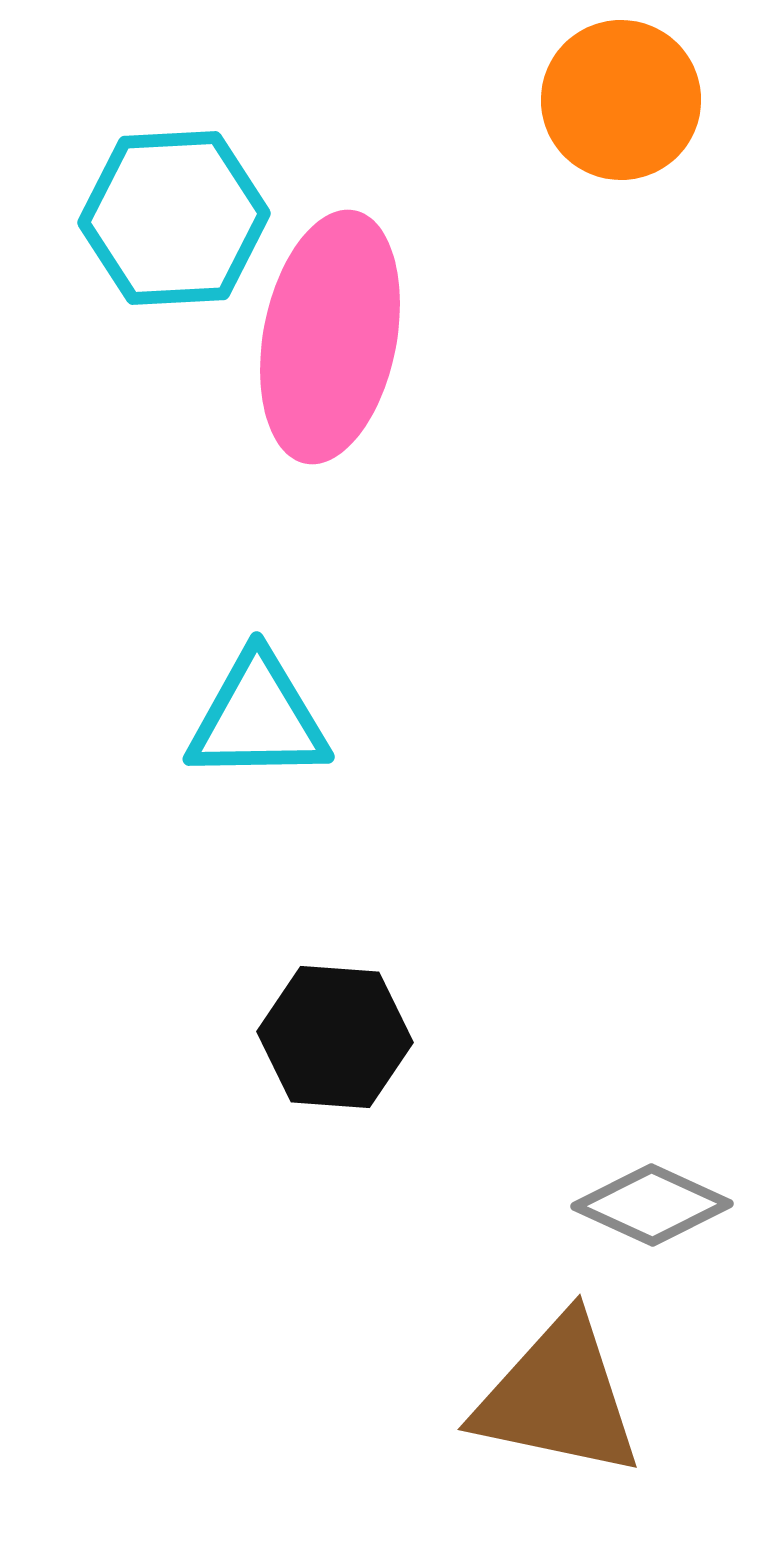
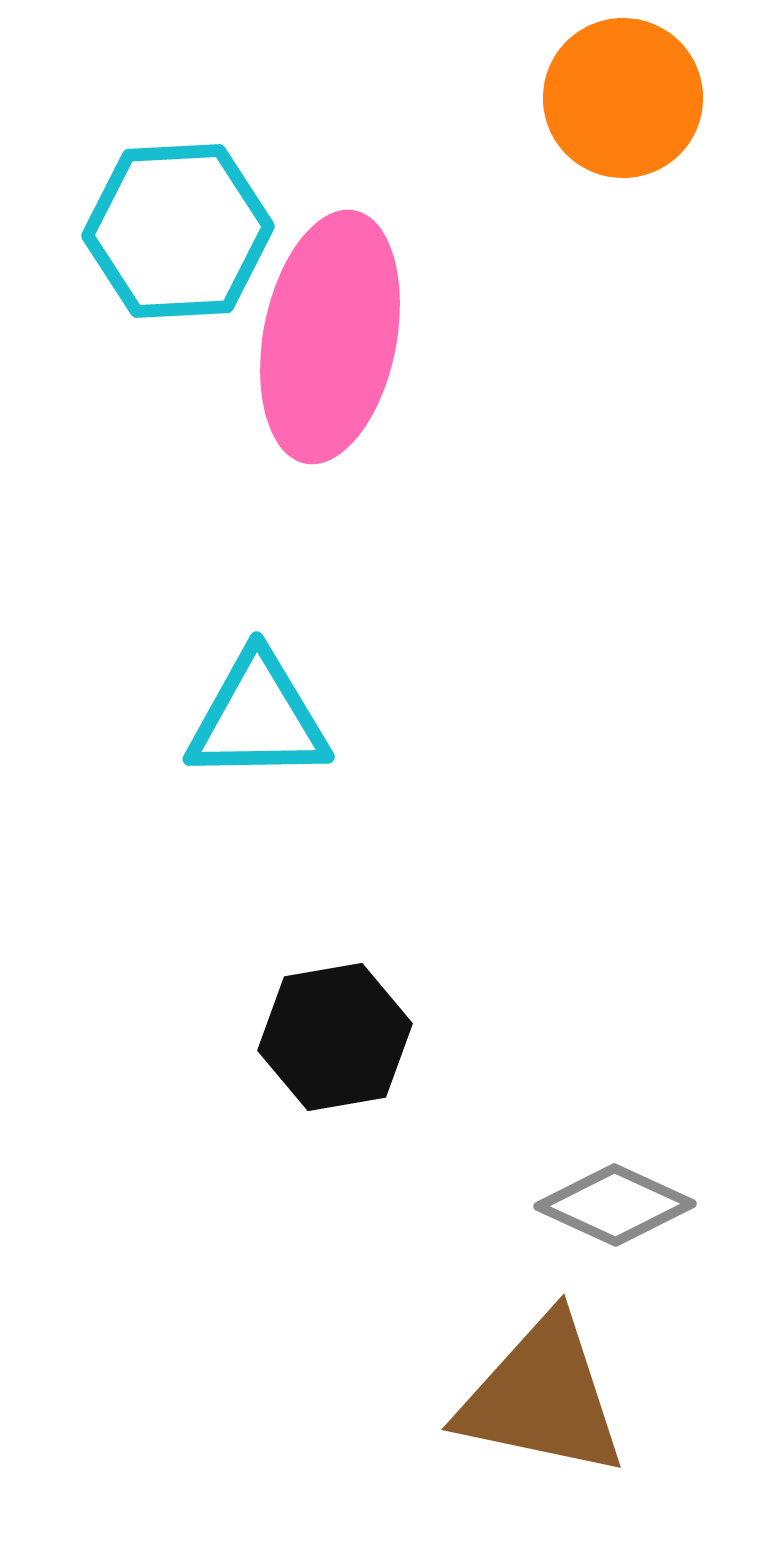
orange circle: moved 2 px right, 2 px up
cyan hexagon: moved 4 px right, 13 px down
black hexagon: rotated 14 degrees counterclockwise
gray diamond: moved 37 px left
brown triangle: moved 16 px left
